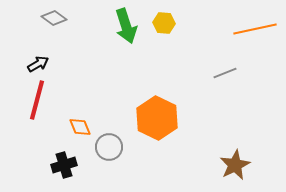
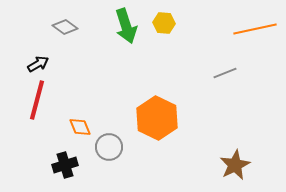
gray diamond: moved 11 px right, 9 px down
black cross: moved 1 px right
